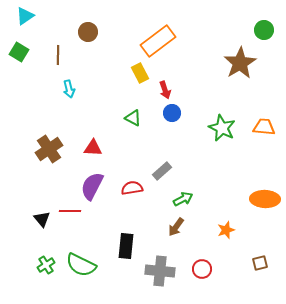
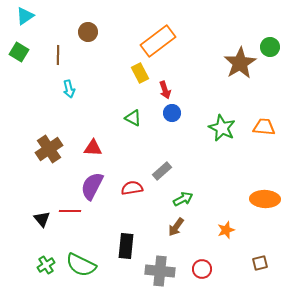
green circle: moved 6 px right, 17 px down
